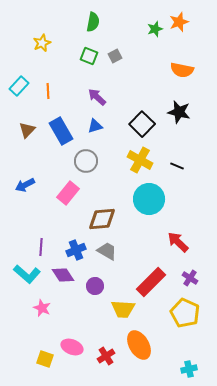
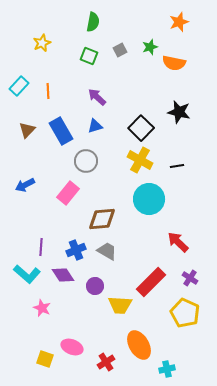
green star: moved 5 px left, 18 px down
gray square: moved 5 px right, 6 px up
orange semicircle: moved 8 px left, 7 px up
black square: moved 1 px left, 4 px down
black line: rotated 32 degrees counterclockwise
yellow trapezoid: moved 3 px left, 4 px up
red cross: moved 6 px down
cyan cross: moved 22 px left
